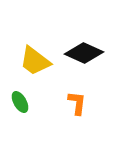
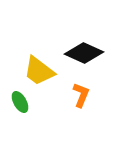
yellow trapezoid: moved 4 px right, 10 px down
orange L-shape: moved 4 px right, 8 px up; rotated 15 degrees clockwise
